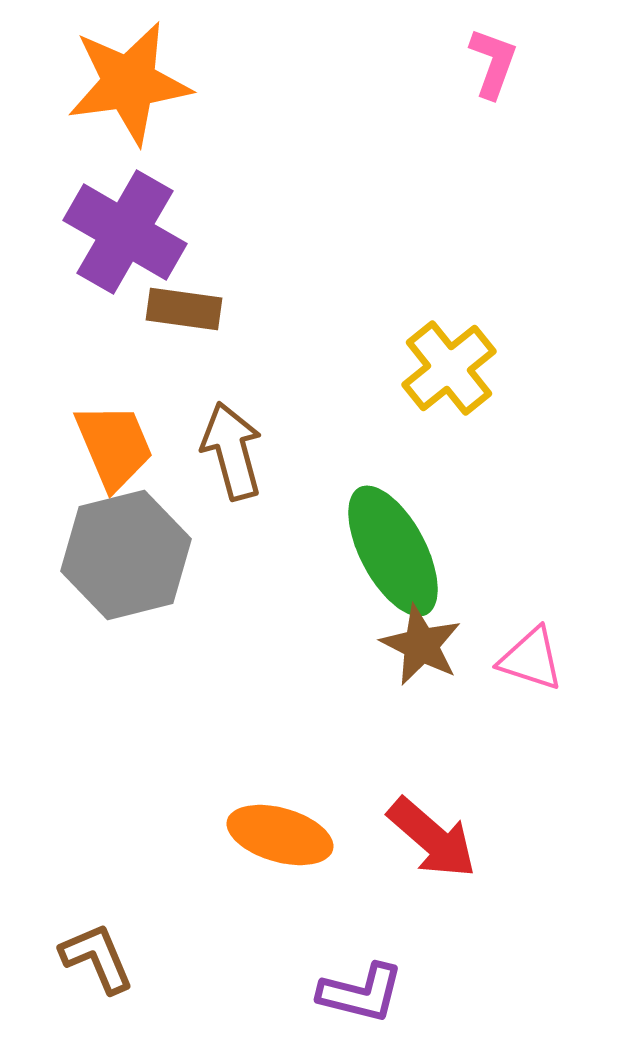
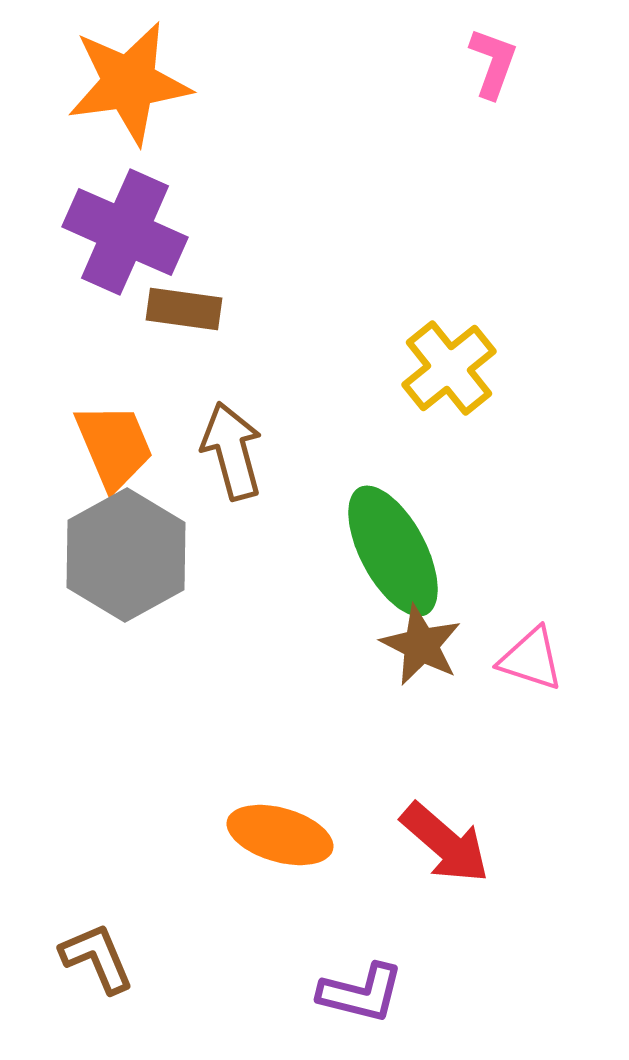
purple cross: rotated 6 degrees counterclockwise
gray hexagon: rotated 15 degrees counterclockwise
red arrow: moved 13 px right, 5 px down
